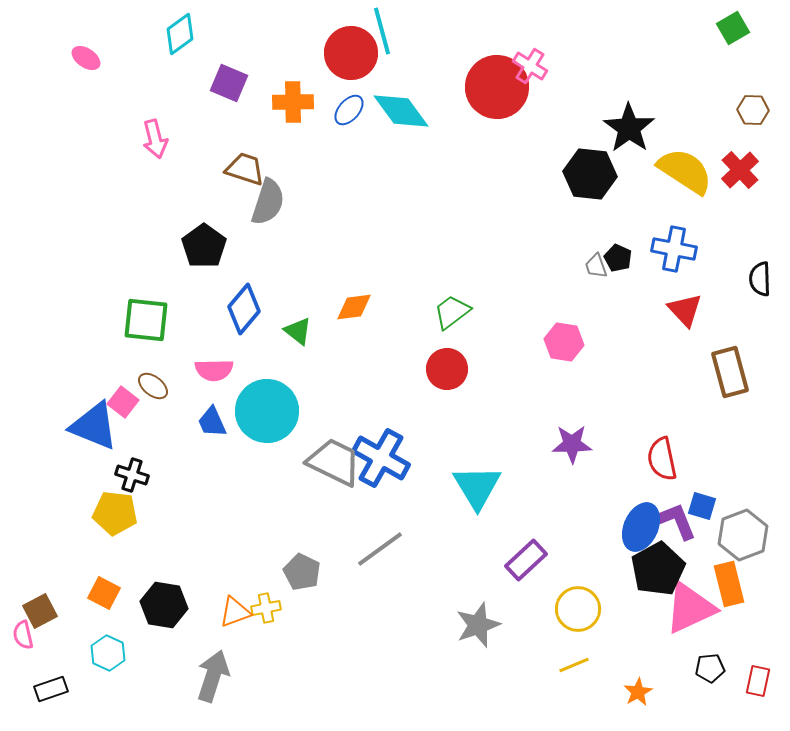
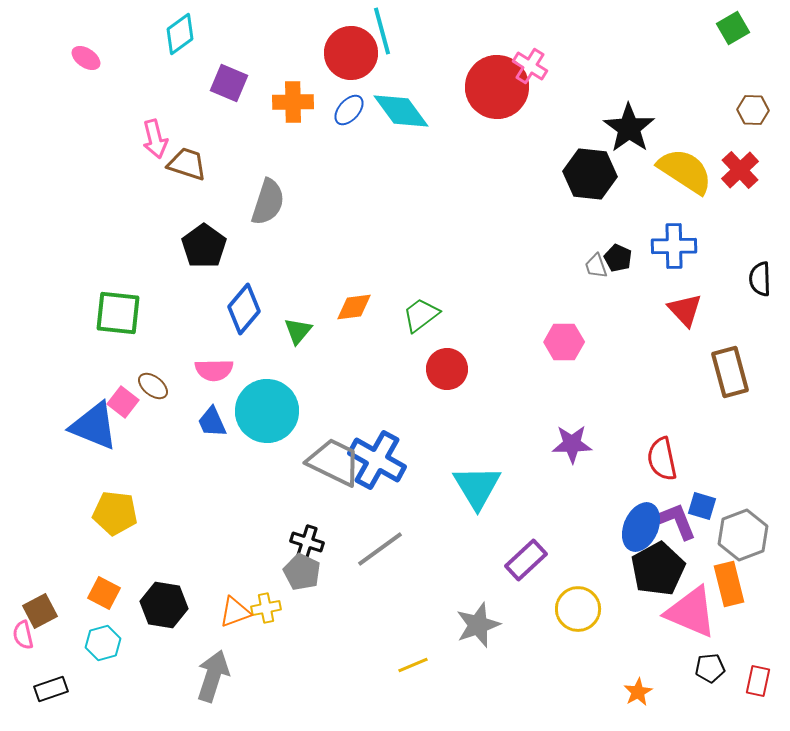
brown trapezoid at (245, 169): moved 58 px left, 5 px up
blue cross at (674, 249): moved 3 px up; rotated 12 degrees counterclockwise
green trapezoid at (452, 312): moved 31 px left, 3 px down
green square at (146, 320): moved 28 px left, 7 px up
green triangle at (298, 331): rotated 32 degrees clockwise
pink hexagon at (564, 342): rotated 9 degrees counterclockwise
blue cross at (381, 458): moved 4 px left, 2 px down
black cross at (132, 475): moved 175 px right, 67 px down
pink triangle at (690, 608): moved 1 px right, 4 px down; rotated 48 degrees clockwise
cyan hexagon at (108, 653): moved 5 px left, 10 px up; rotated 20 degrees clockwise
yellow line at (574, 665): moved 161 px left
